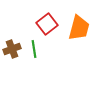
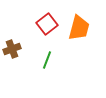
green line: moved 13 px right, 11 px down; rotated 30 degrees clockwise
